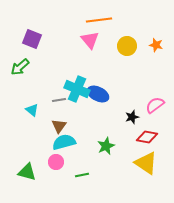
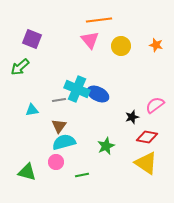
yellow circle: moved 6 px left
cyan triangle: rotated 48 degrees counterclockwise
